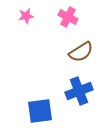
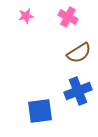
brown semicircle: moved 2 px left, 1 px down
blue cross: moved 1 px left
